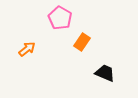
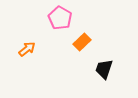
orange rectangle: rotated 12 degrees clockwise
black trapezoid: moved 1 px left, 4 px up; rotated 95 degrees counterclockwise
